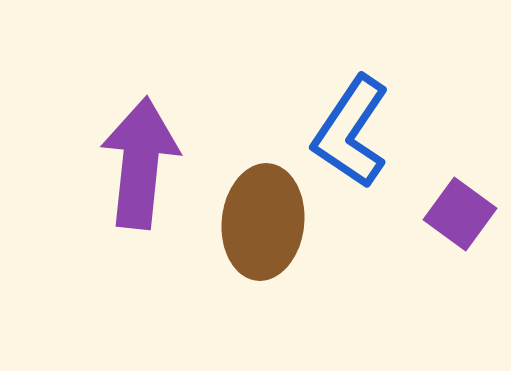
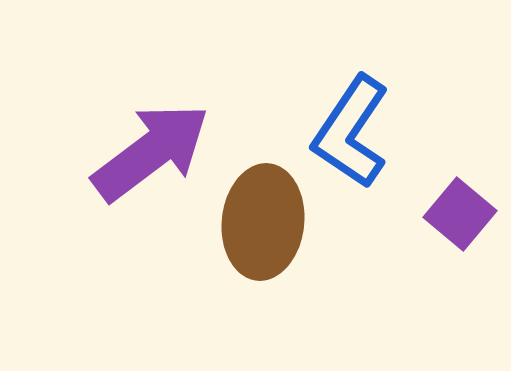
purple arrow: moved 11 px right, 11 px up; rotated 47 degrees clockwise
purple square: rotated 4 degrees clockwise
